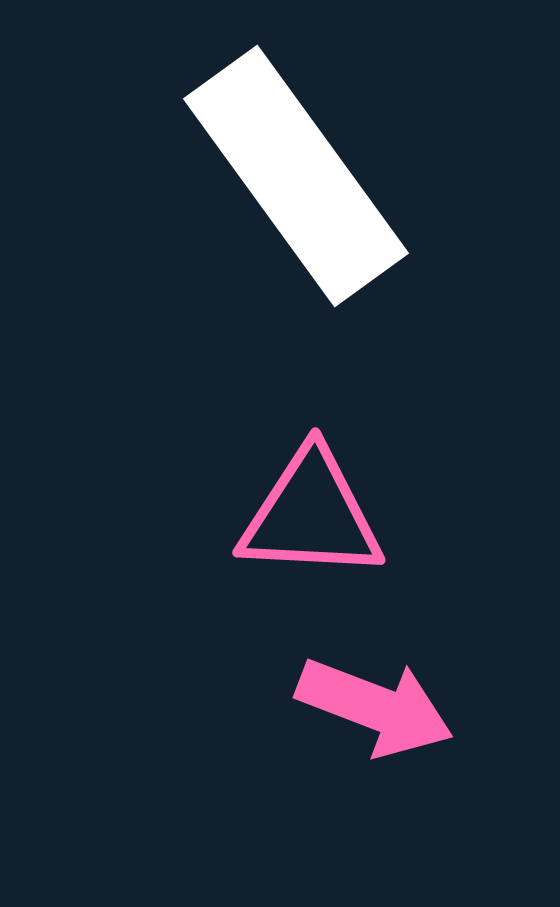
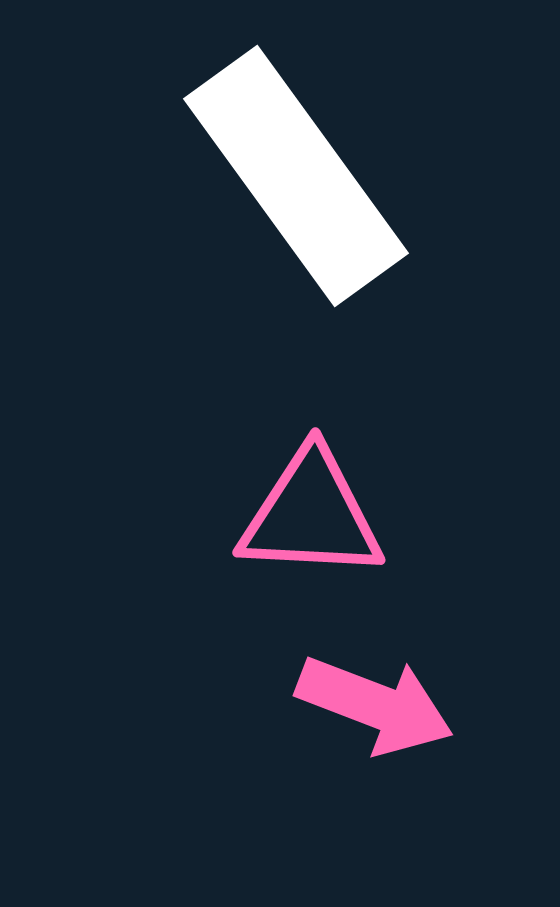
pink arrow: moved 2 px up
